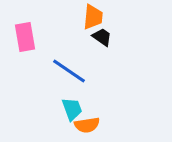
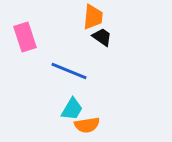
pink rectangle: rotated 8 degrees counterclockwise
blue line: rotated 12 degrees counterclockwise
cyan trapezoid: rotated 50 degrees clockwise
